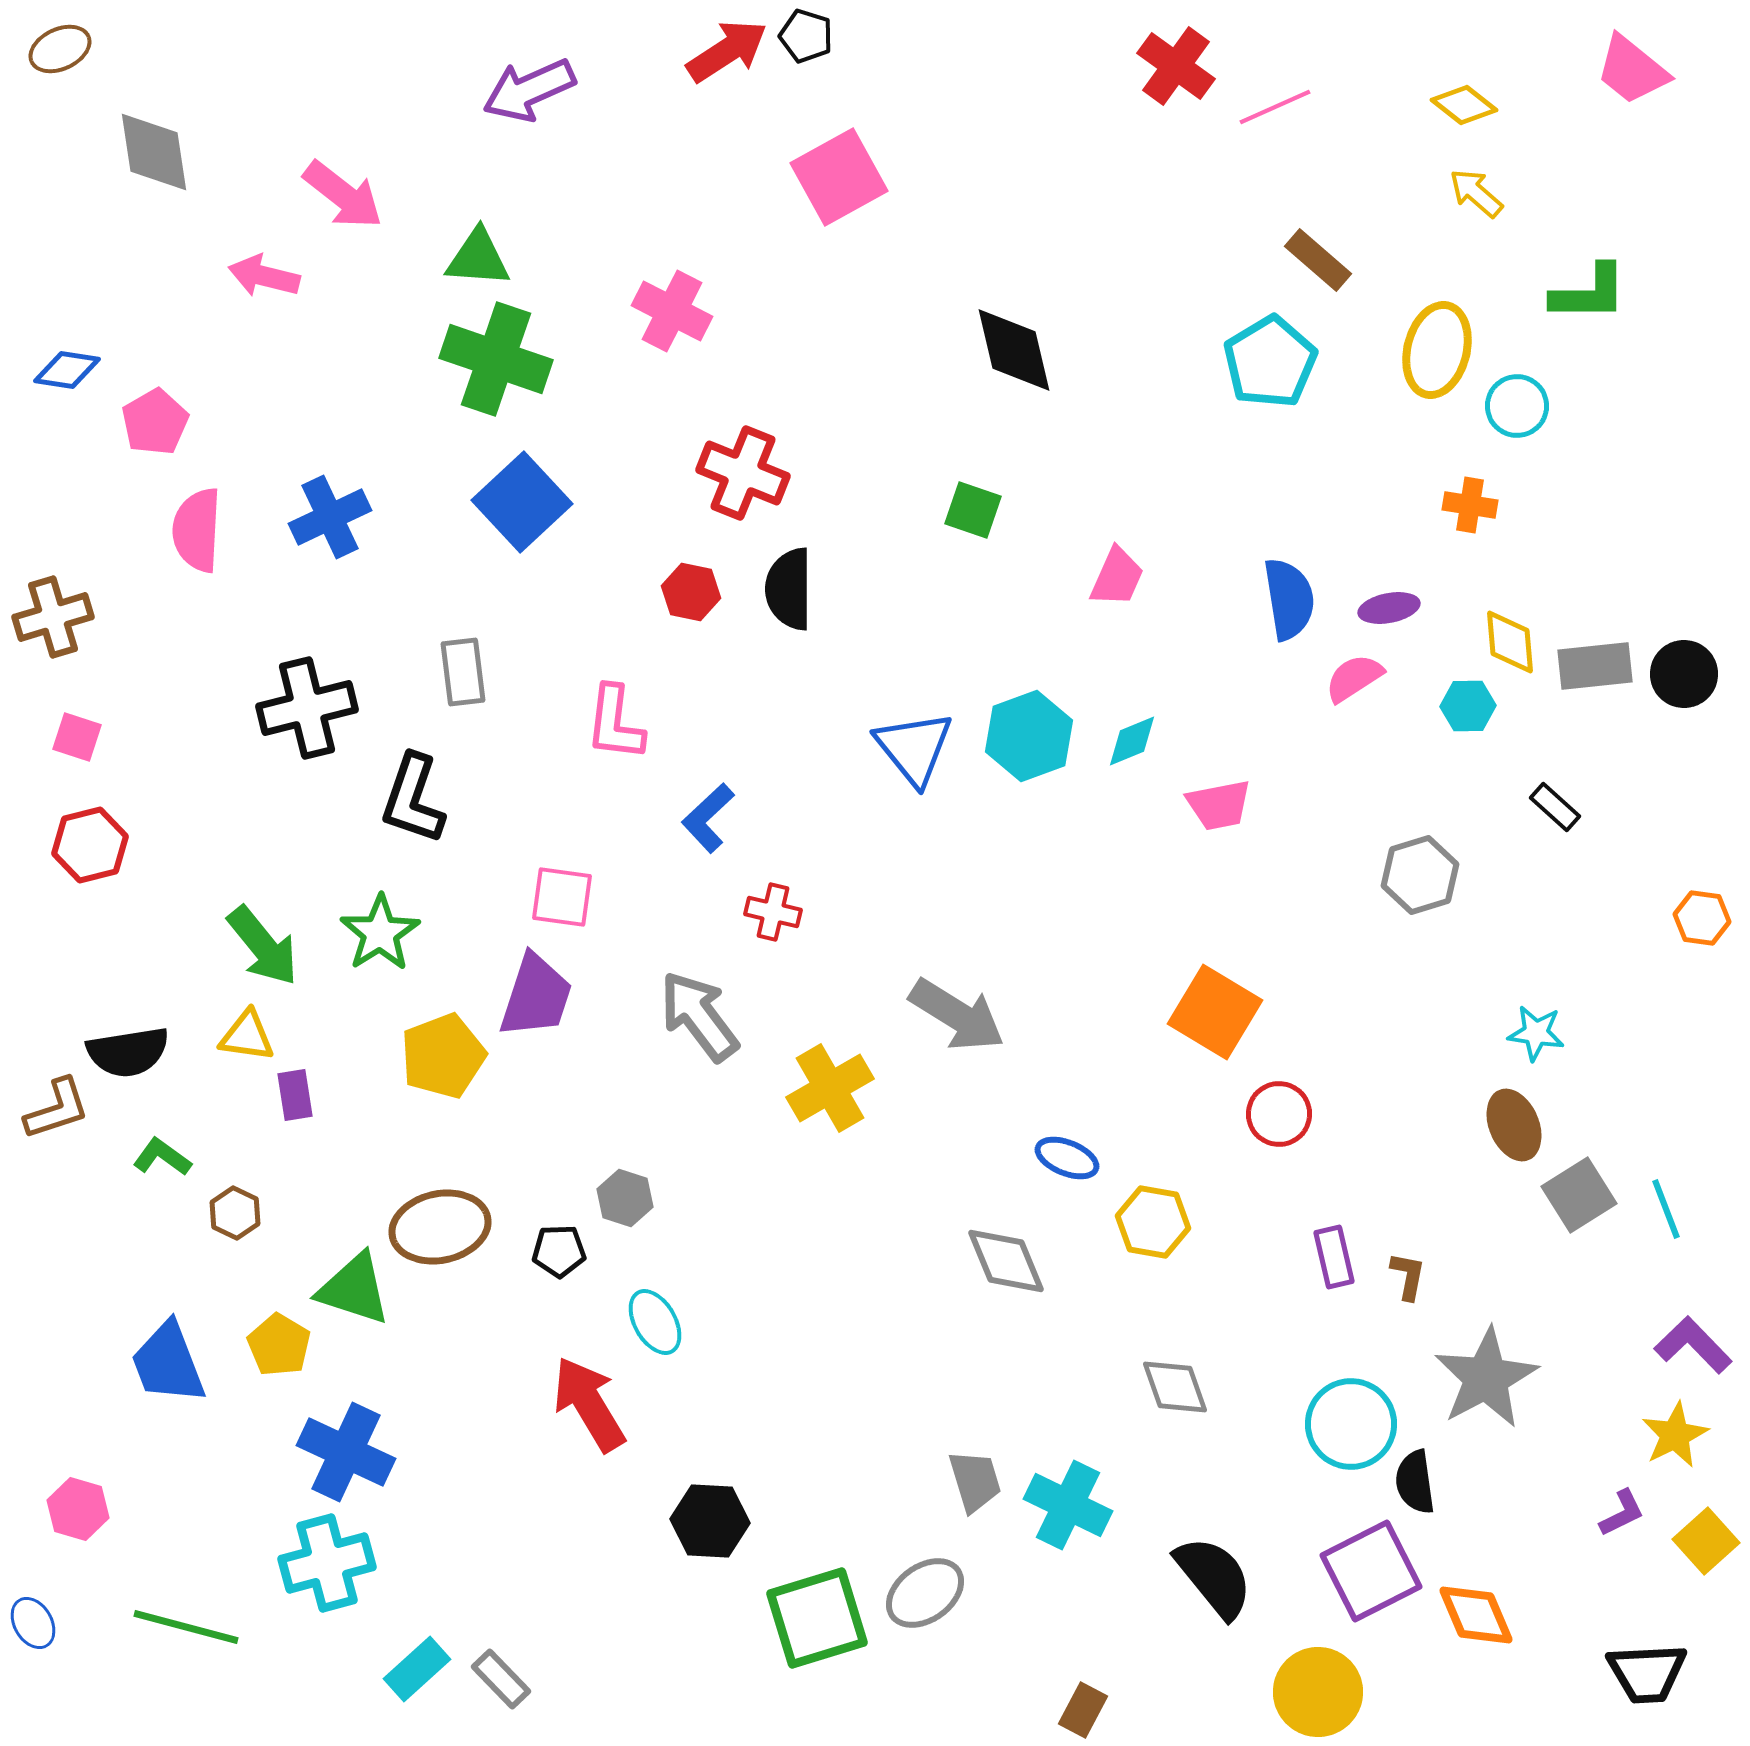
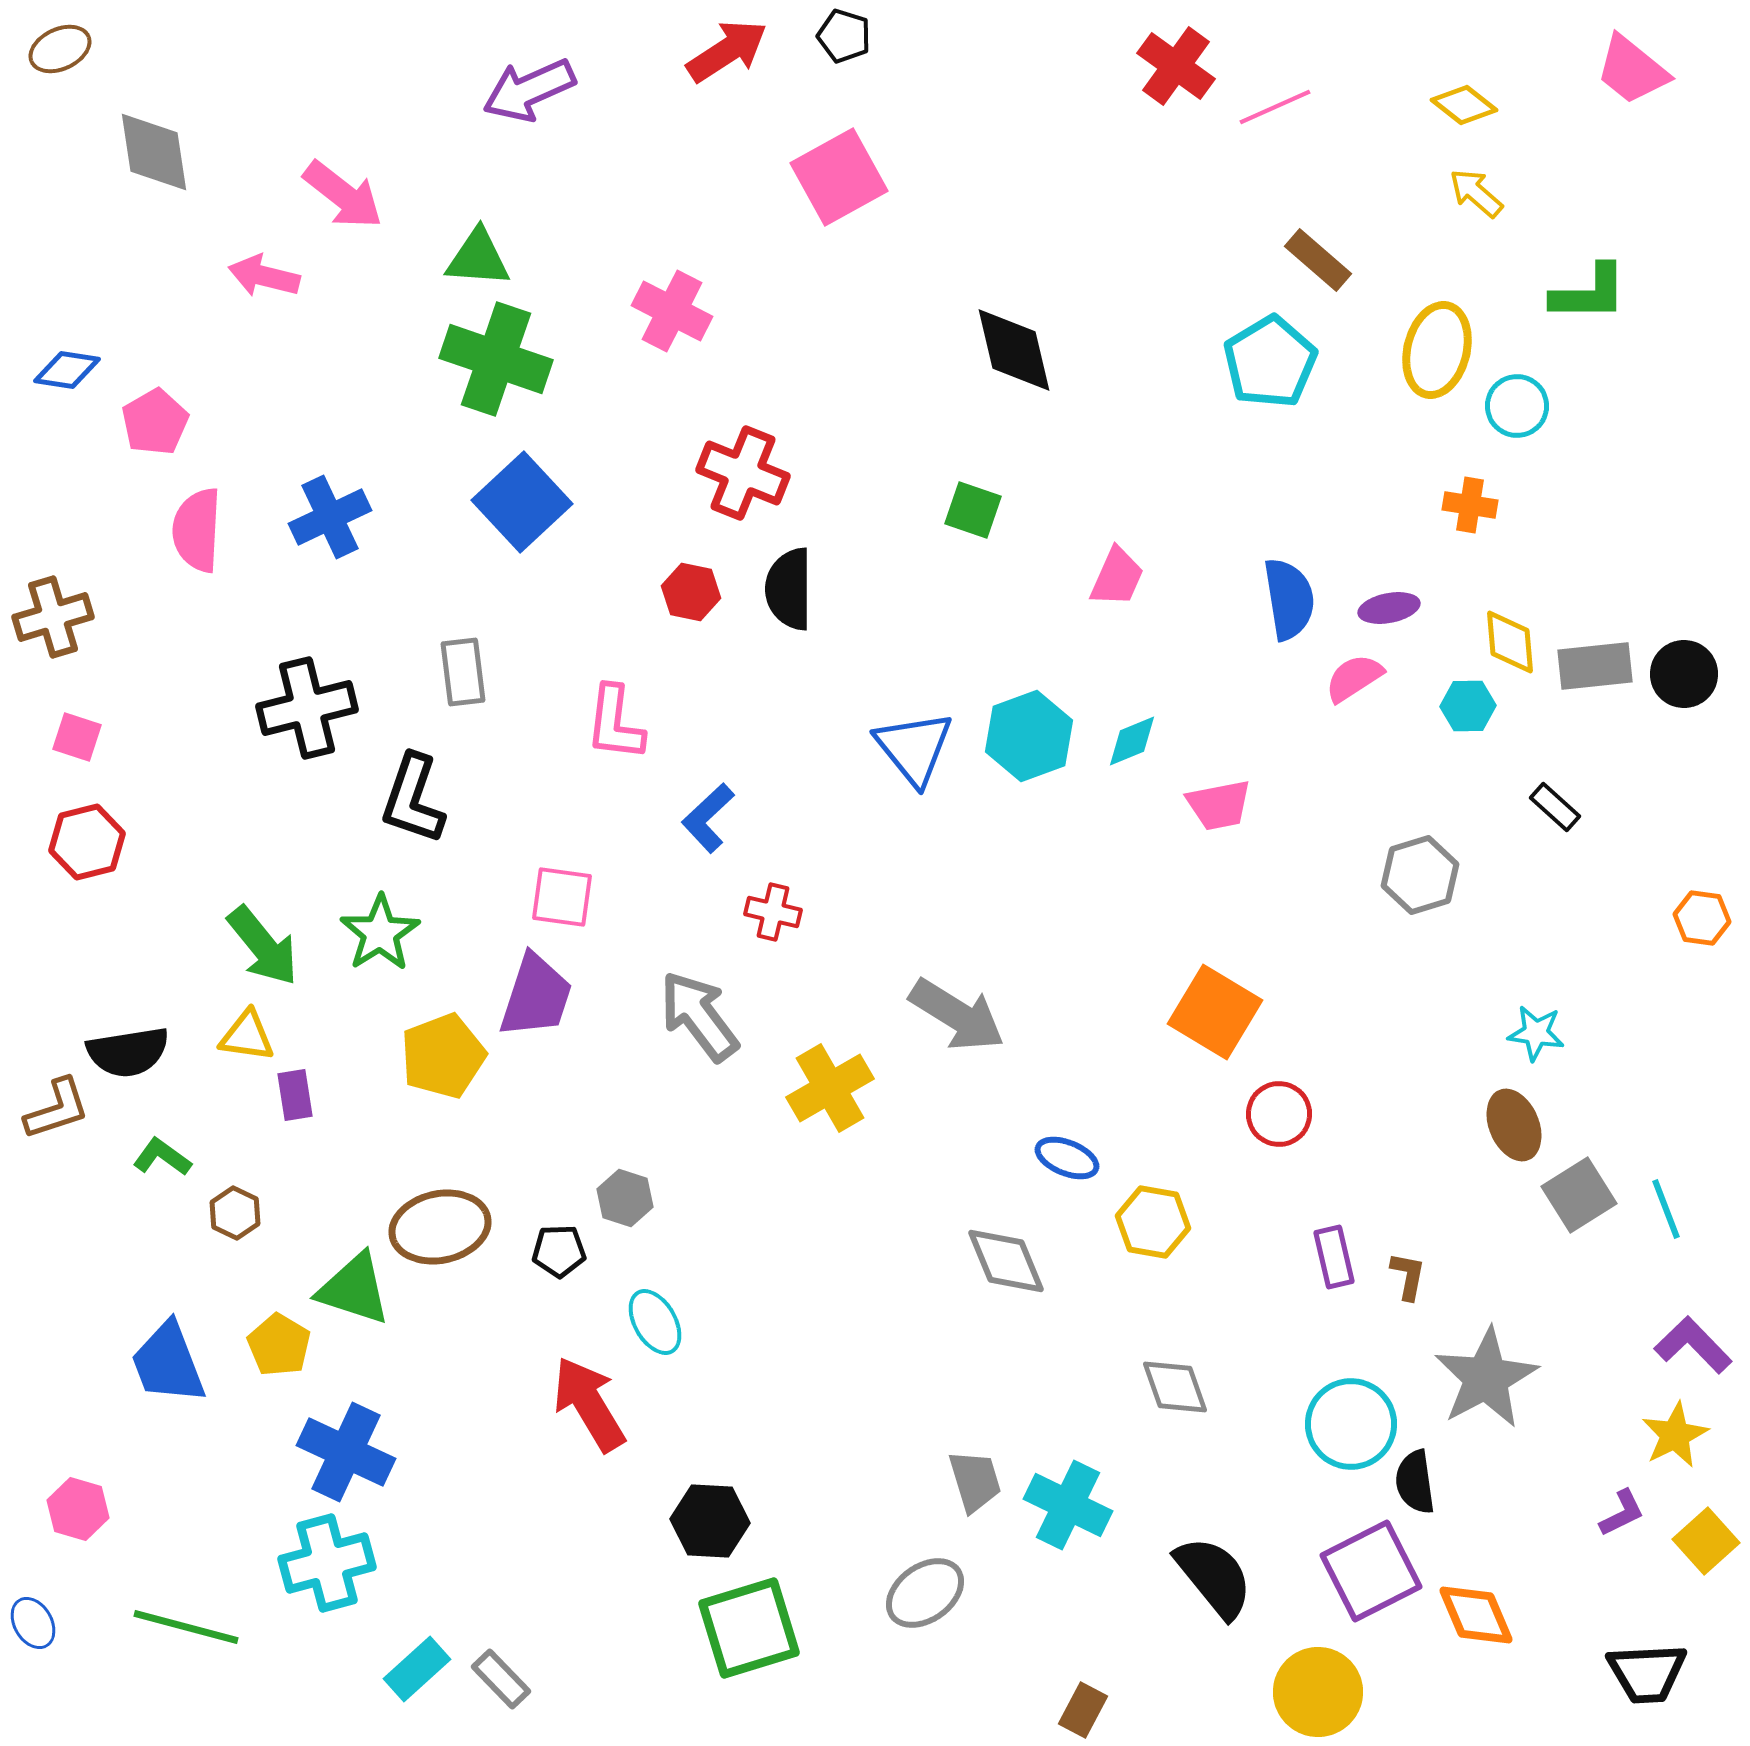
black pentagon at (806, 36): moved 38 px right
red hexagon at (90, 845): moved 3 px left, 3 px up
green square at (817, 1618): moved 68 px left, 10 px down
